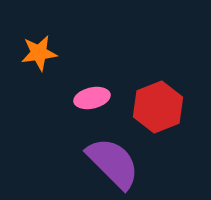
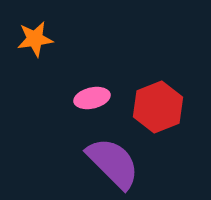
orange star: moved 4 px left, 14 px up
